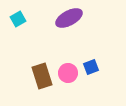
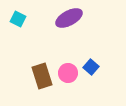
cyan square: rotated 35 degrees counterclockwise
blue square: rotated 28 degrees counterclockwise
